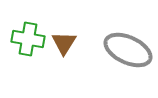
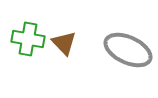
brown triangle: rotated 16 degrees counterclockwise
